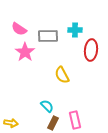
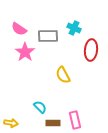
cyan cross: moved 1 px left, 2 px up; rotated 24 degrees clockwise
yellow semicircle: moved 1 px right
cyan semicircle: moved 7 px left, 1 px down
brown rectangle: rotated 64 degrees clockwise
